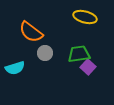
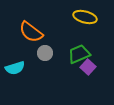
green trapezoid: rotated 15 degrees counterclockwise
